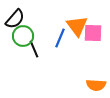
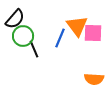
orange semicircle: moved 2 px left, 6 px up
